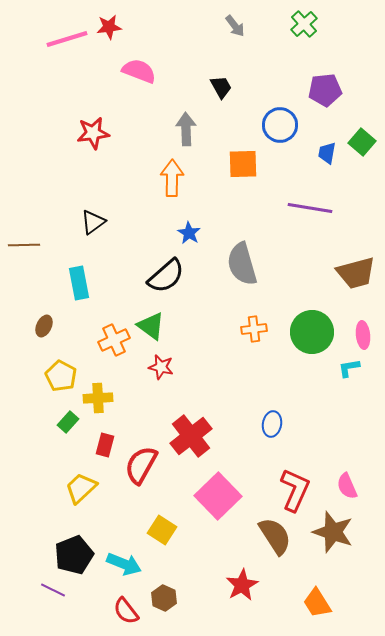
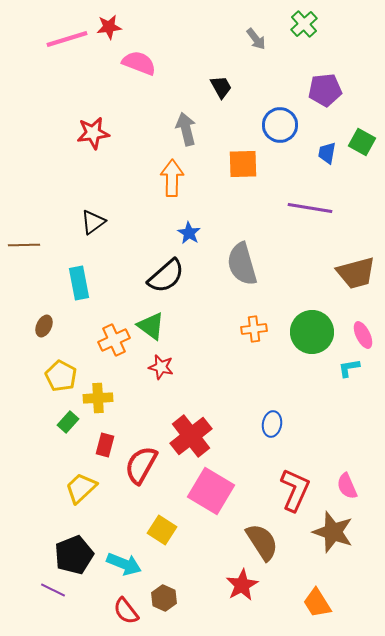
gray arrow at (235, 26): moved 21 px right, 13 px down
pink semicircle at (139, 71): moved 8 px up
gray arrow at (186, 129): rotated 12 degrees counterclockwise
green square at (362, 142): rotated 12 degrees counterclockwise
pink ellipse at (363, 335): rotated 20 degrees counterclockwise
pink square at (218, 496): moved 7 px left, 5 px up; rotated 15 degrees counterclockwise
brown semicircle at (275, 536): moved 13 px left, 6 px down
